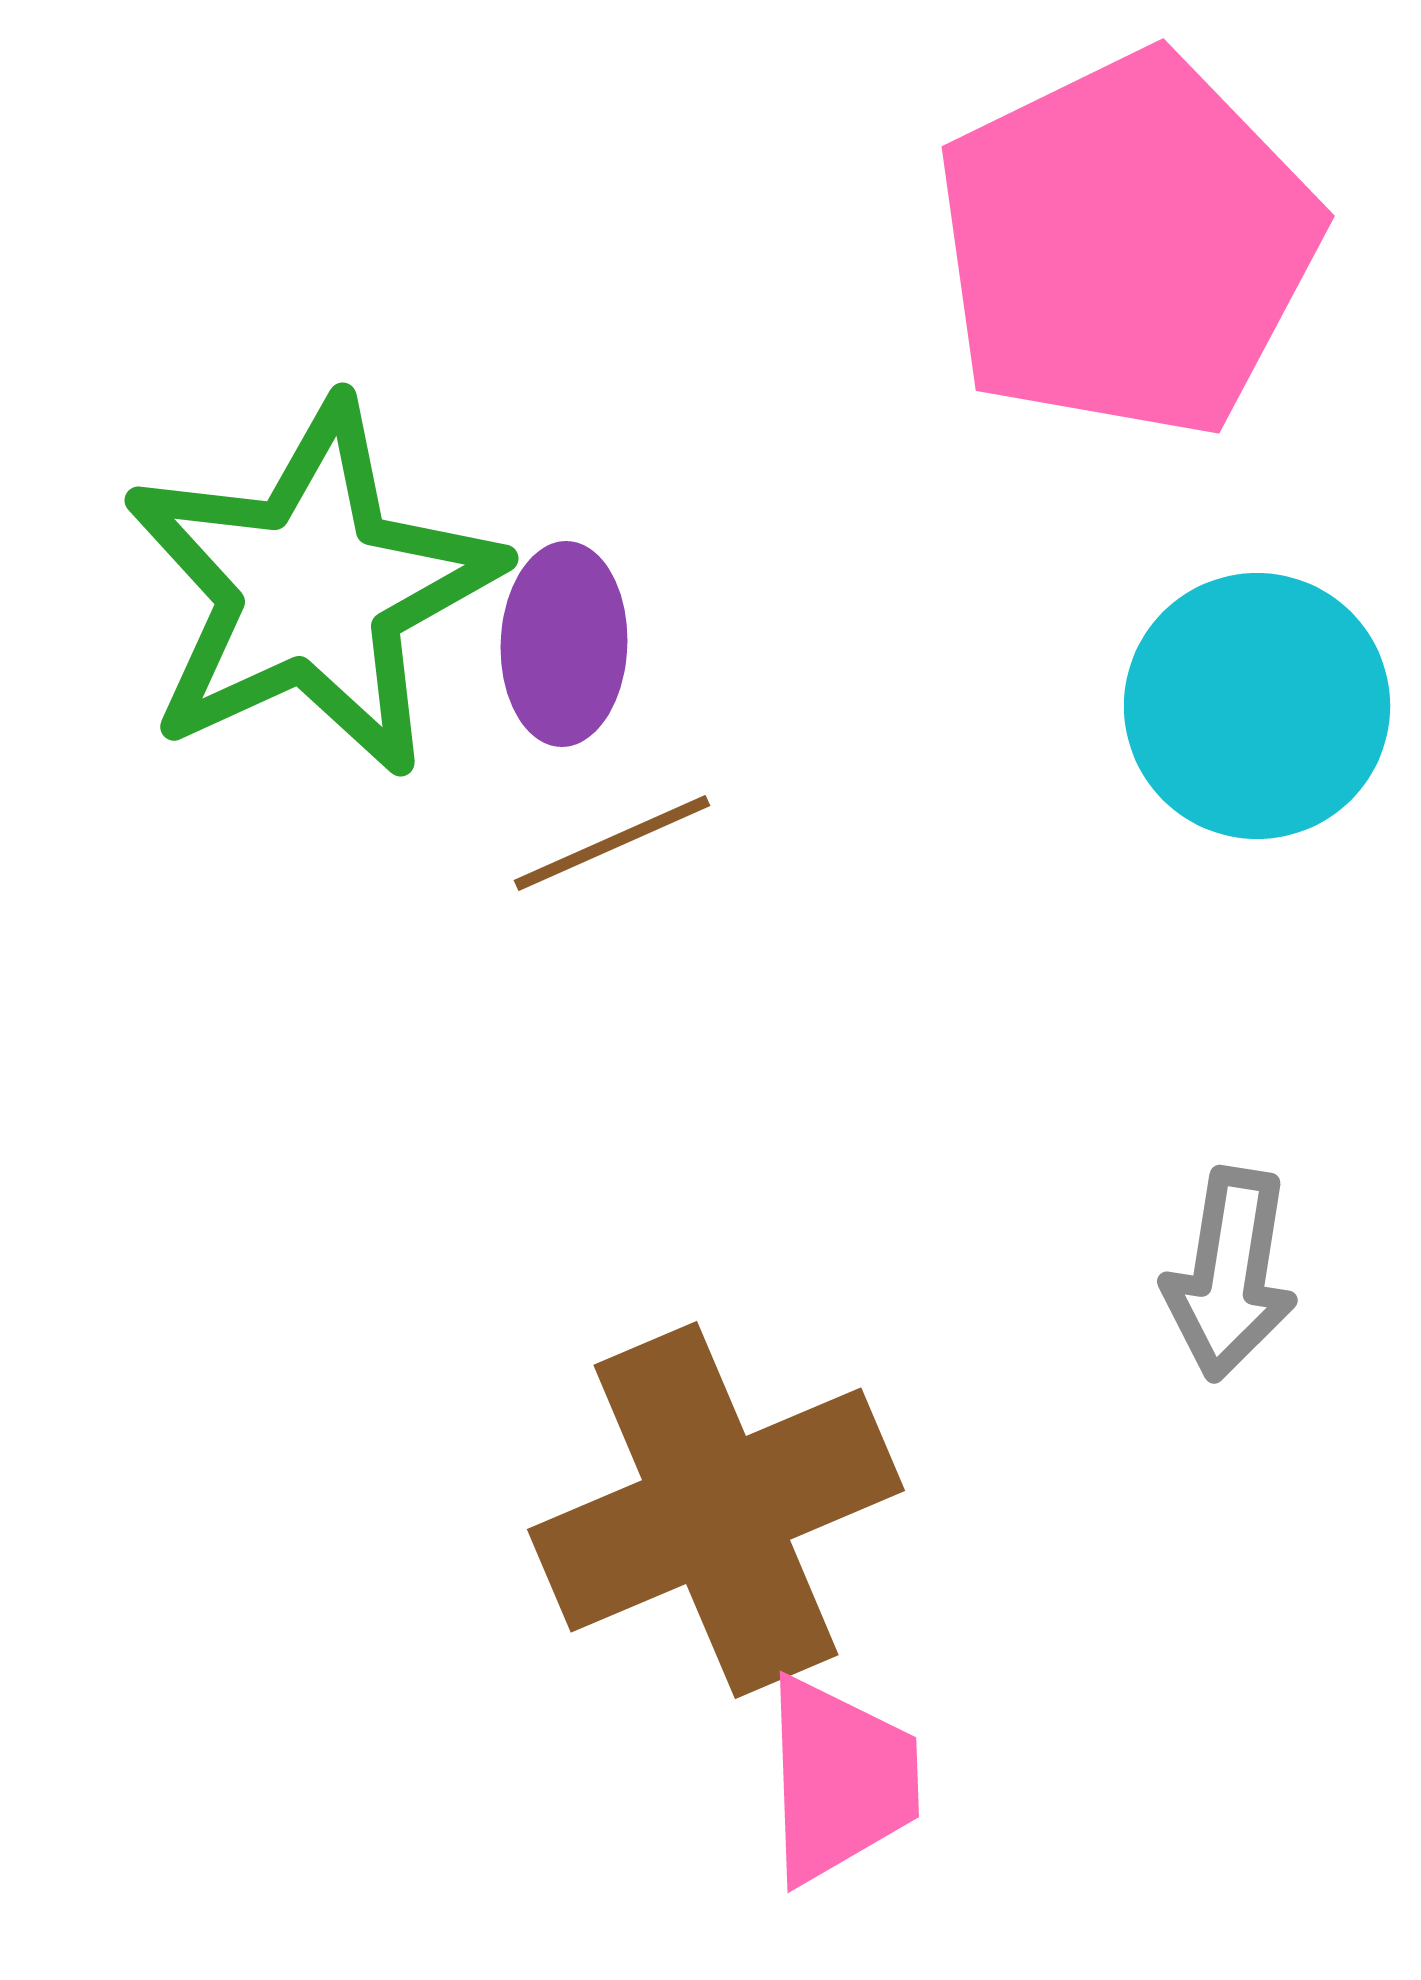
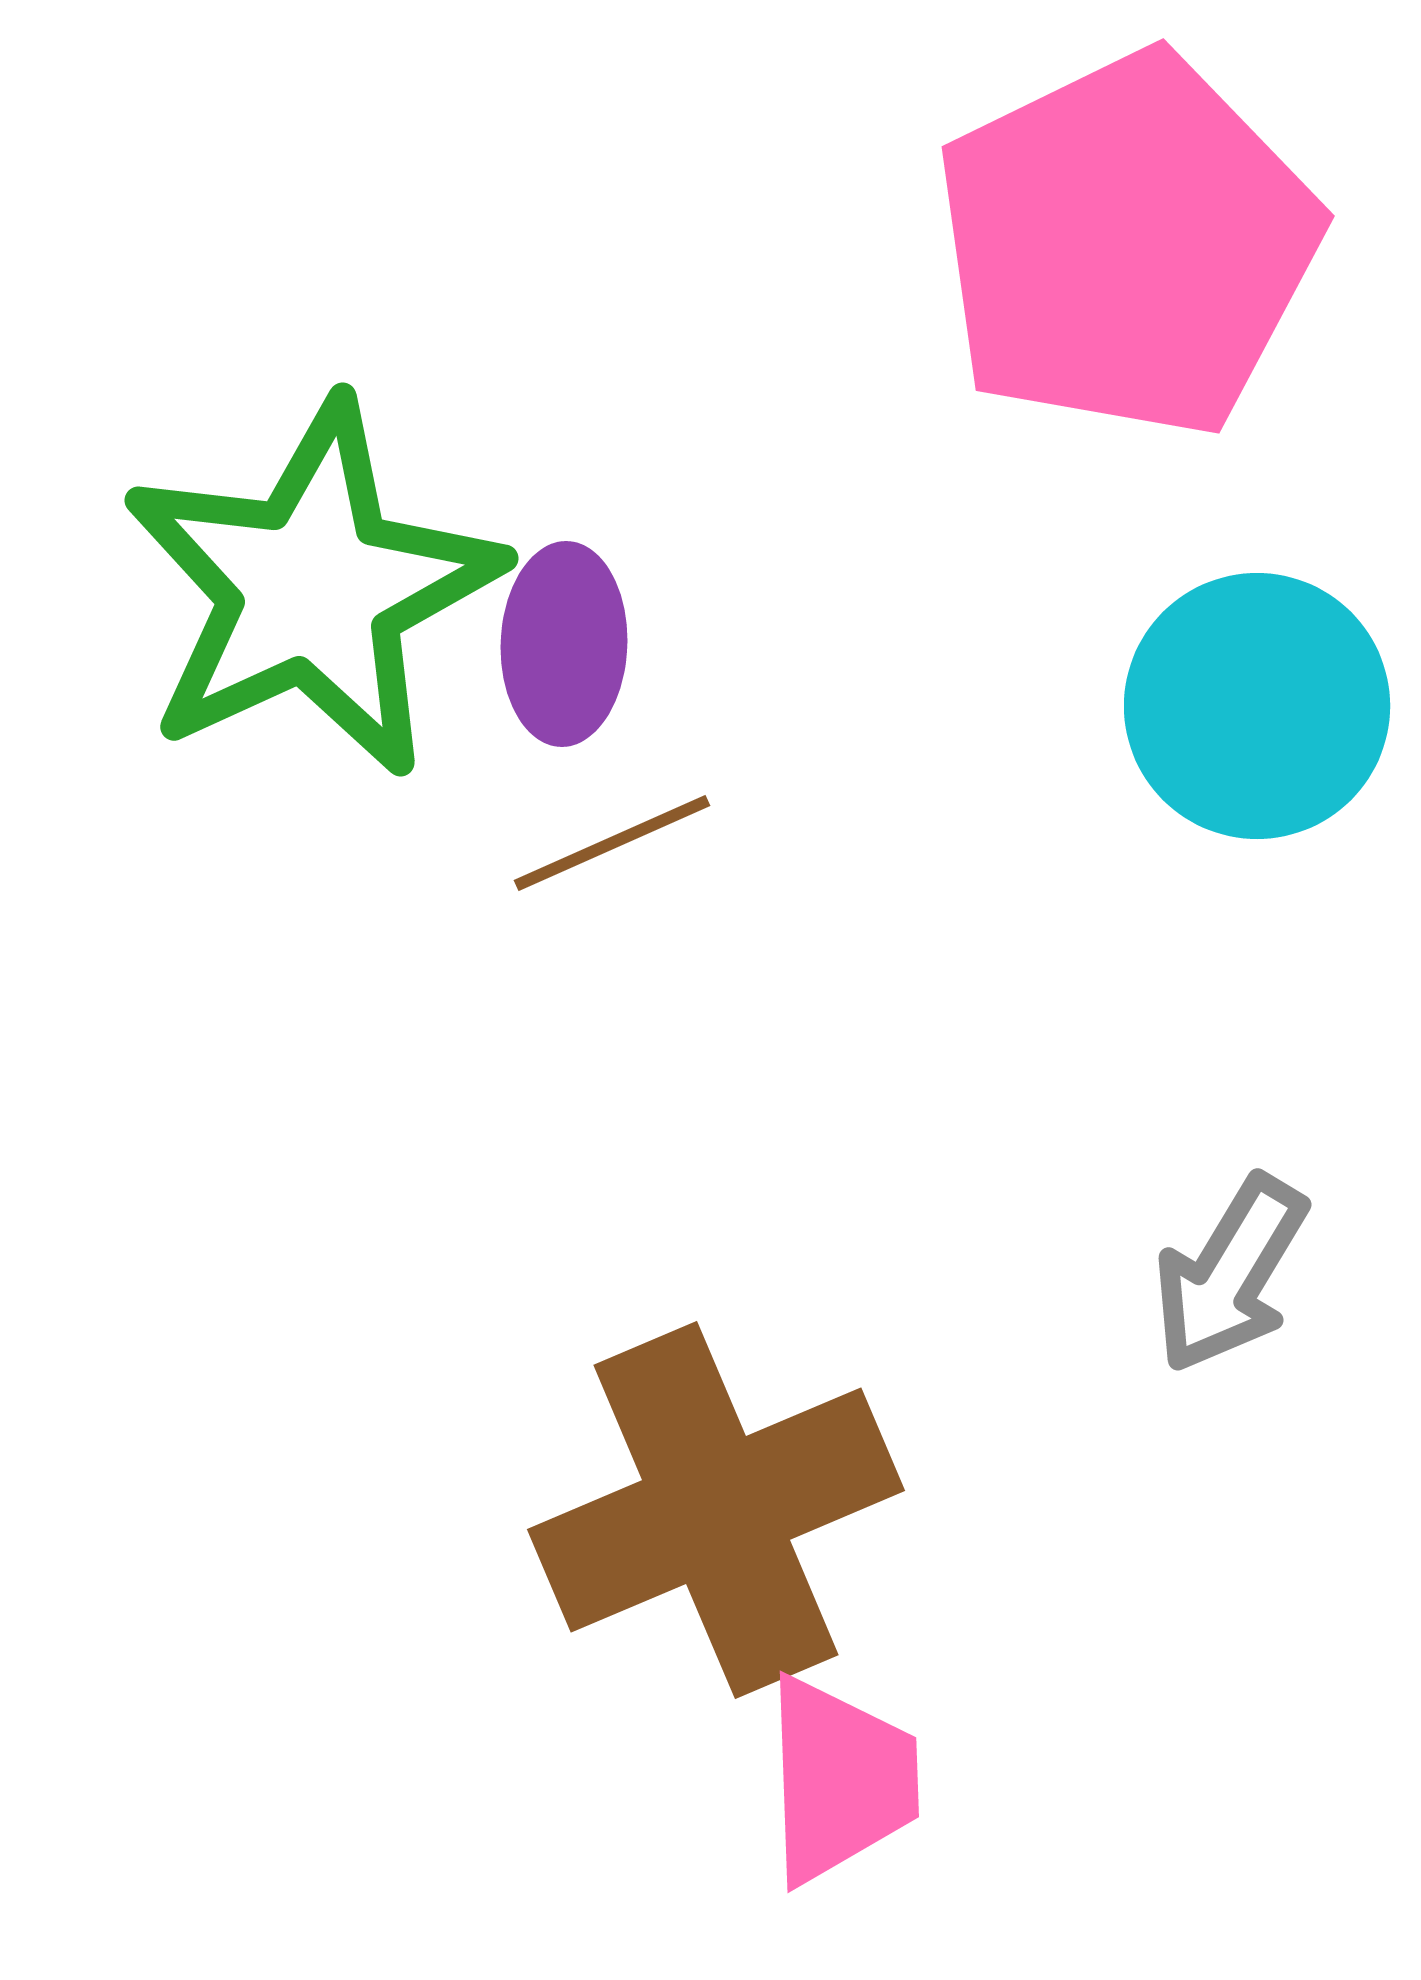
gray arrow: rotated 22 degrees clockwise
